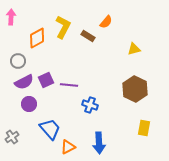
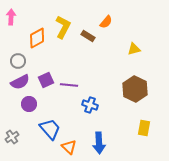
purple semicircle: moved 4 px left
orange triangle: moved 1 px right; rotated 49 degrees counterclockwise
